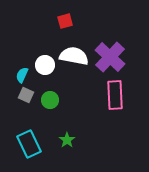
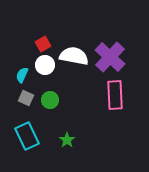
red square: moved 22 px left, 23 px down; rotated 14 degrees counterclockwise
gray square: moved 3 px down
cyan rectangle: moved 2 px left, 8 px up
